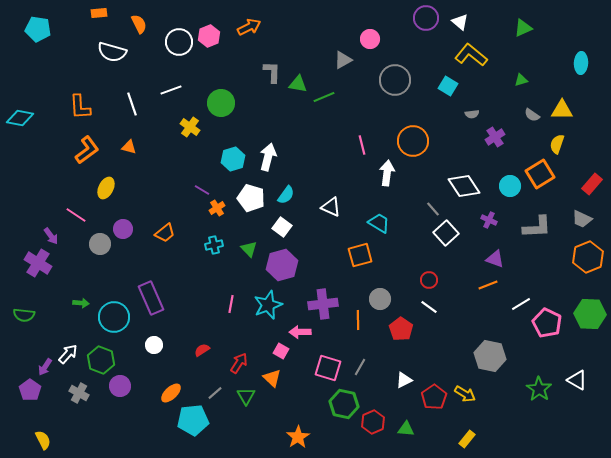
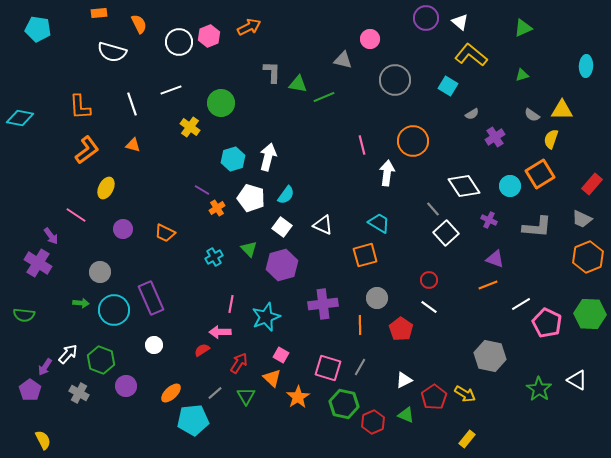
gray triangle at (343, 60): rotated 42 degrees clockwise
cyan ellipse at (581, 63): moved 5 px right, 3 px down
green triangle at (521, 80): moved 1 px right, 5 px up
gray semicircle at (472, 114): rotated 24 degrees counterclockwise
yellow semicircle at (557, 144): moved 6 px left, 5 px up
orange triangle at (129, 147): moved 4 px right, 2 px up
white triangle at (331, 207): moved 8 px left, 18 px down
gray L-shape at (537, 227): rotated 8 degrees clockwise
orange trapezoid at (165, 233): rotated 65 degrees clockwise
gray circle at (100, 244): moved 28 px down
cyan cross at (214, 245): moved 12 px down; rotated 18 degrees counterclockwise
orange square at (360, 255): moved 5 px right
gray circle at (380, 299): moved 3 px left, 1 px up
cyan star at (268, 305): moved 2 px left, 12 px down
cyan circle at (114, 317): moved 7 px up
orange line at (358, 320): moved 2 px right, 5 px down
pink arrow at (300, 332): moved 80 px left
pink square at (281, 351): moved 4 px down
purple circle at (120, 386): moved 6 px right
green triangle at (406, 429): moved 14 px up; rotated 18 degrees clockwise
orange star at (298, 437): moved 40 px up
